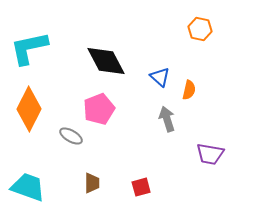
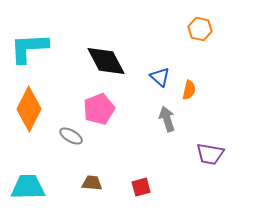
cyan L-shape: rotated 9 degrees clockwise
brown trapezoid: rotated 85 degrees counterclockwise
cyan trapezoid: rotated 21 degrees counterclockwise
